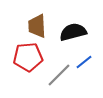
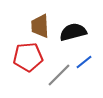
brown trapezoid: moved 3 px right
